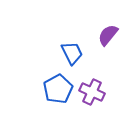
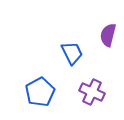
purple semicircle: rotated 25 degrees counterclockwise
blue pentagon: moved 18 px left, 3 px down
